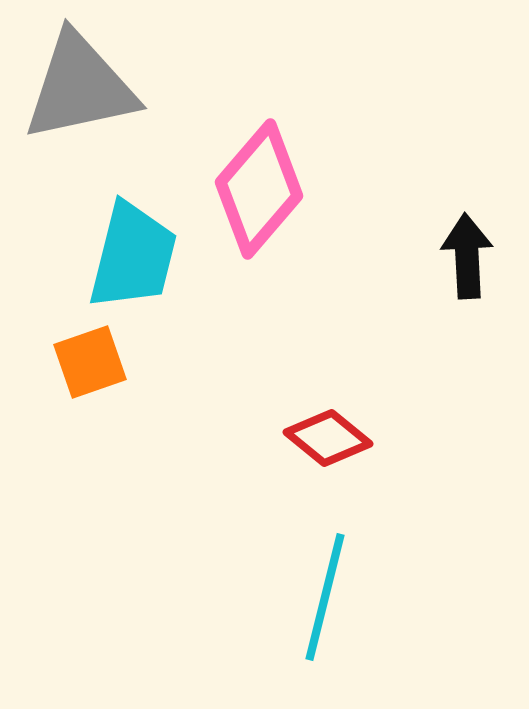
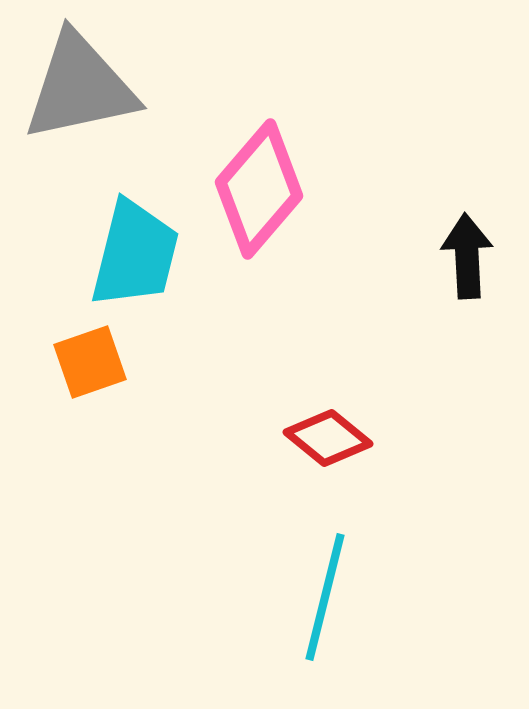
cyan trapezoid: moved 2 px right, 2 px up
